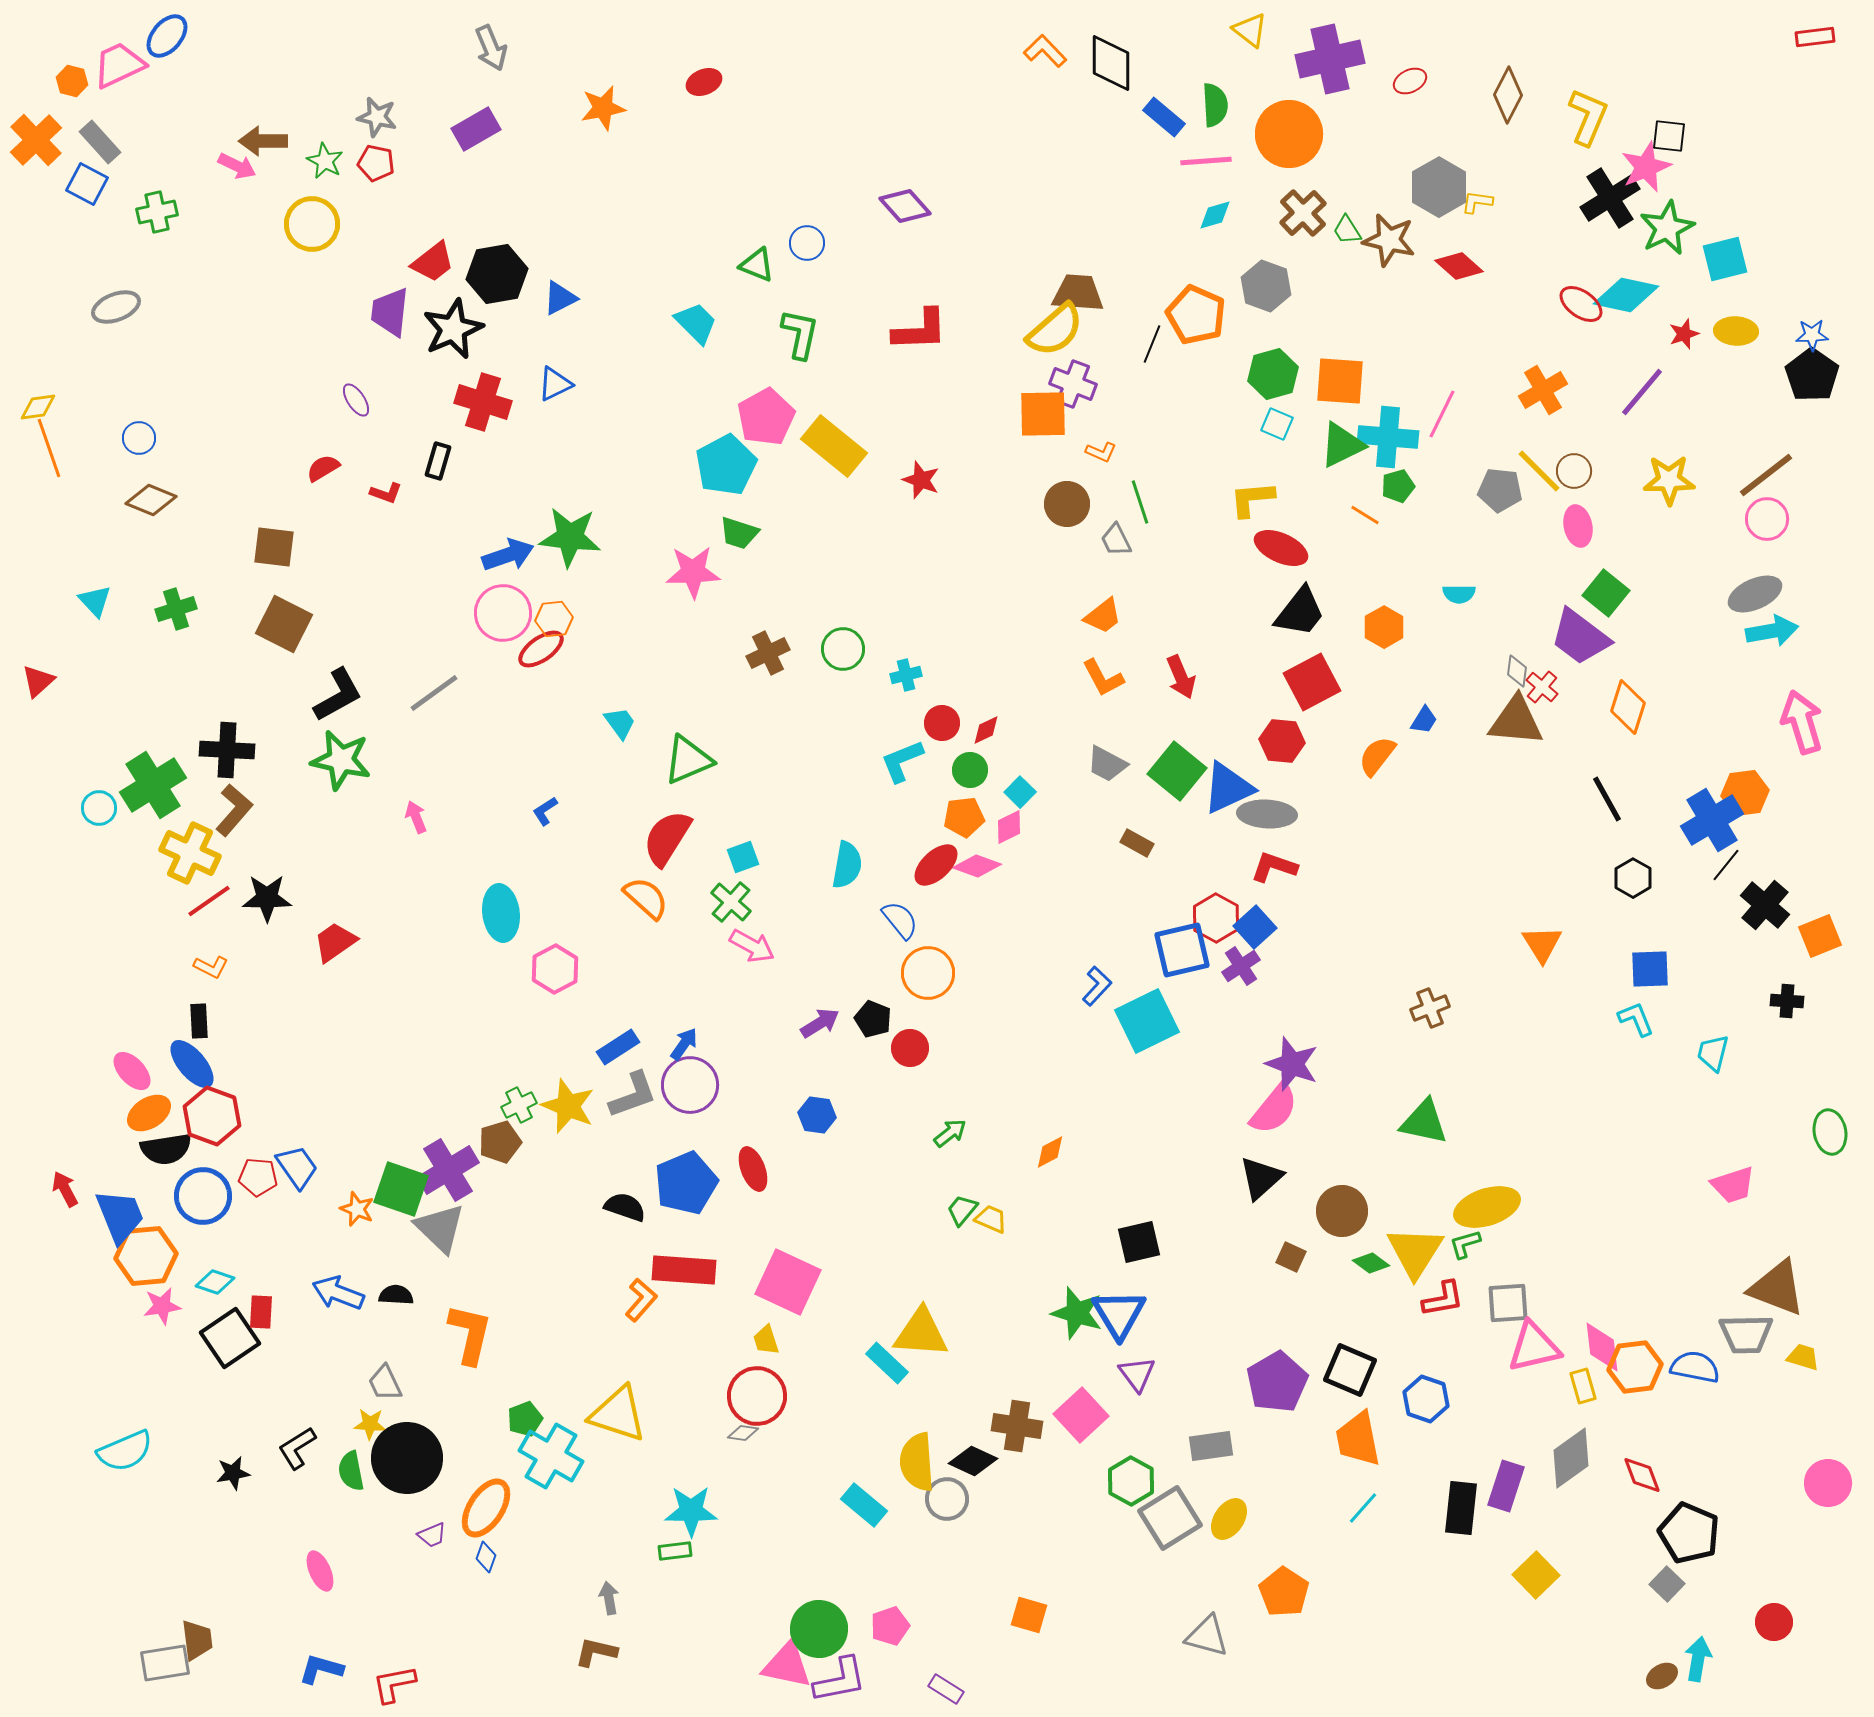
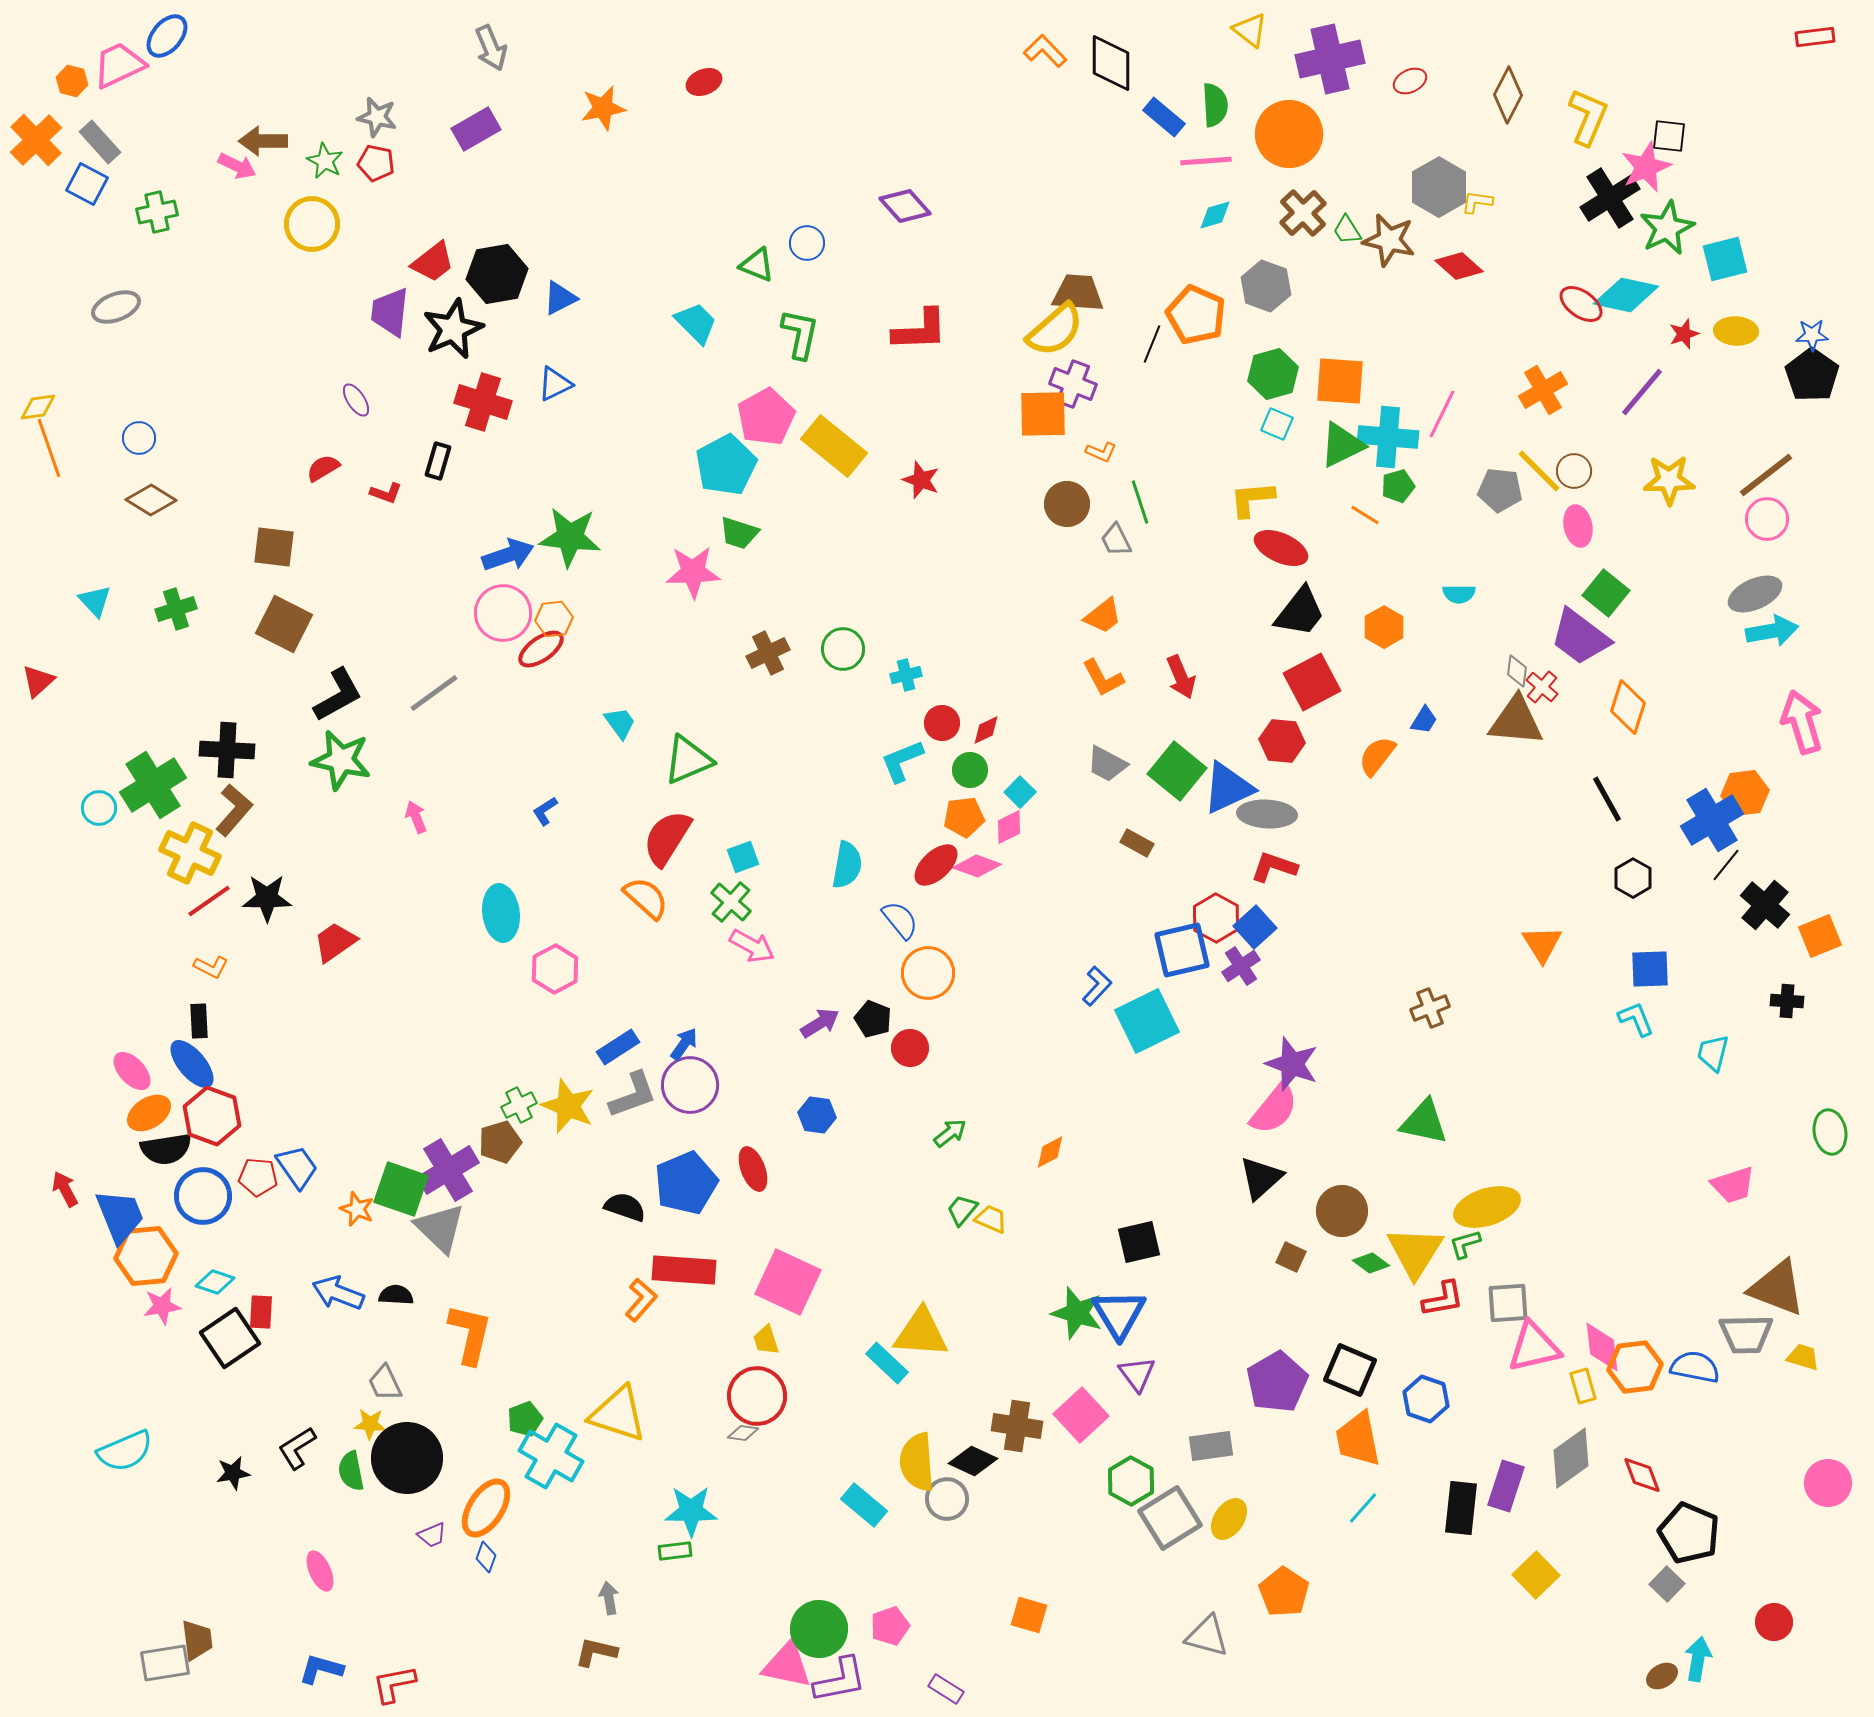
brown diamond at (151, 500): rotated 9 degrees clockwise
